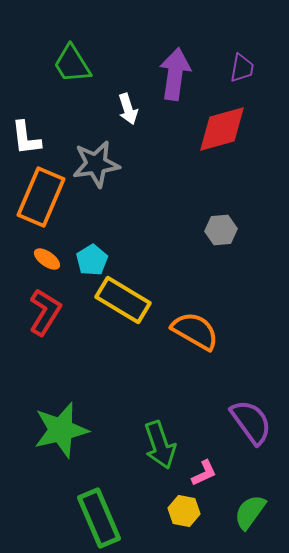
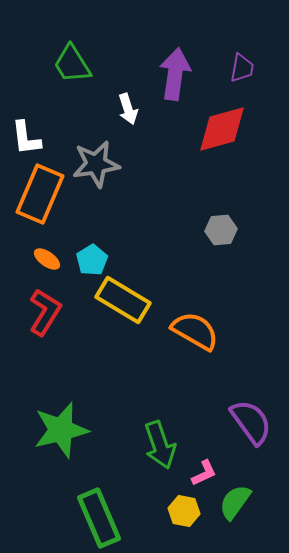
orange rectangle: moved 1 px left, 3 px up
green semicircle: moved 15 px left, 10 px up
